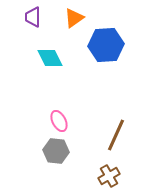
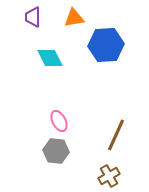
orange triangle: rotated 25 degrees clockwise
